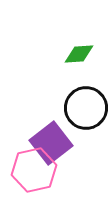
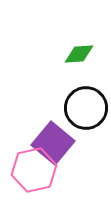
purple square: moved 2 px right; rotated 12 degrees counterclockwise
